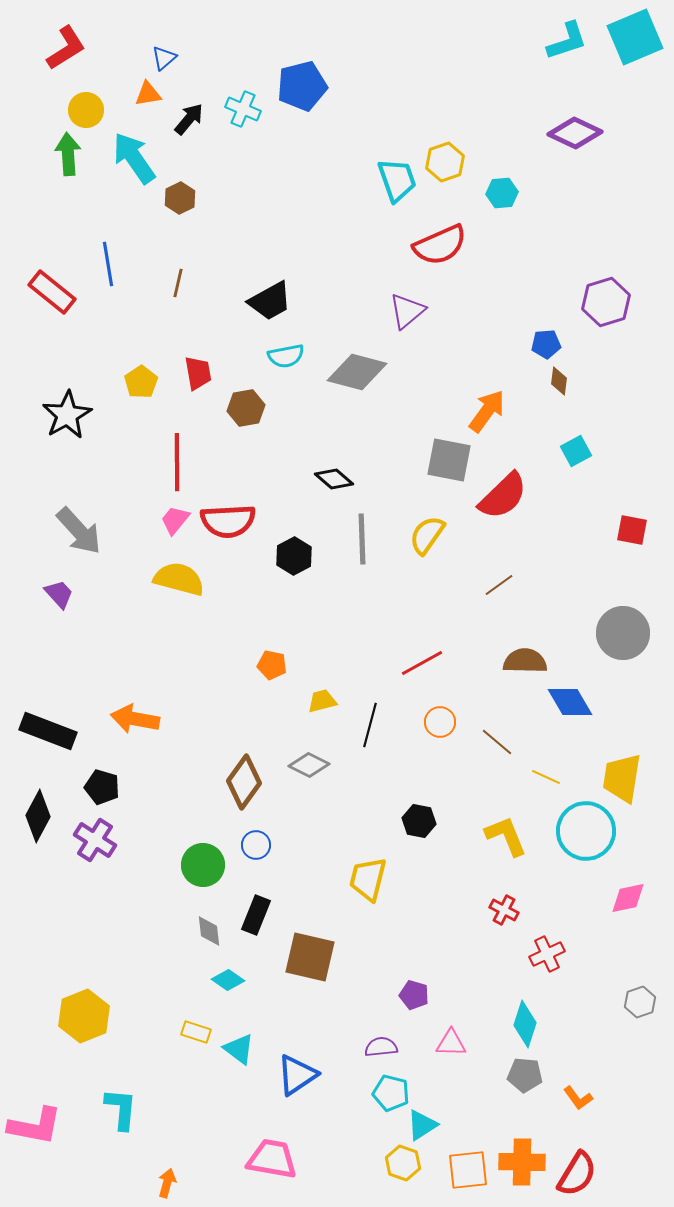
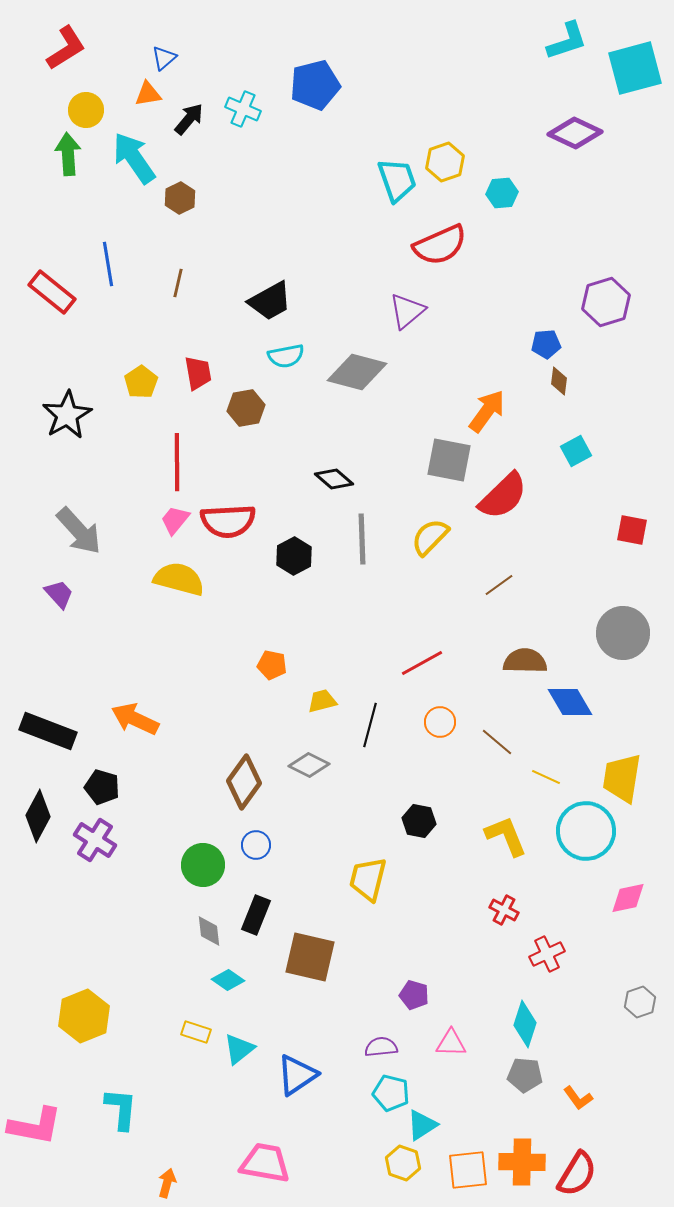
cyan square at (635, 37): moved 31 px down; rotated 8 degrees clockwise
blue pentagon at (302, 86): moved 13 px right, 1 px up
yellow semicircle at (427, 535): moved 3 px right, 2 px down; rotated 9 degrees clockwise
orange arrow at (135, 719): rotated 15 degrees clockwise
cyan triangle at (239, 1049): rotated 44 degrees clockwise
pink trapezoid at (272, 1159): moved 7 px left, 4 px down
